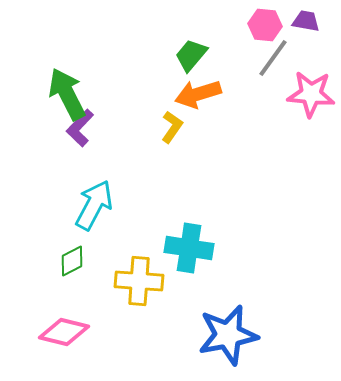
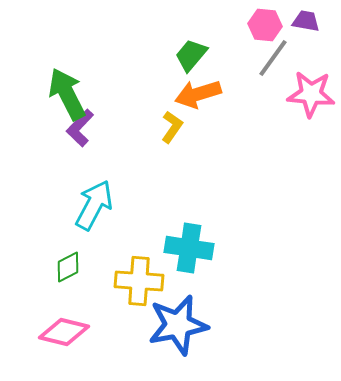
green diamond: moved 4 px left, 6 px down
blue star: moved 50 px left, 10 px up
